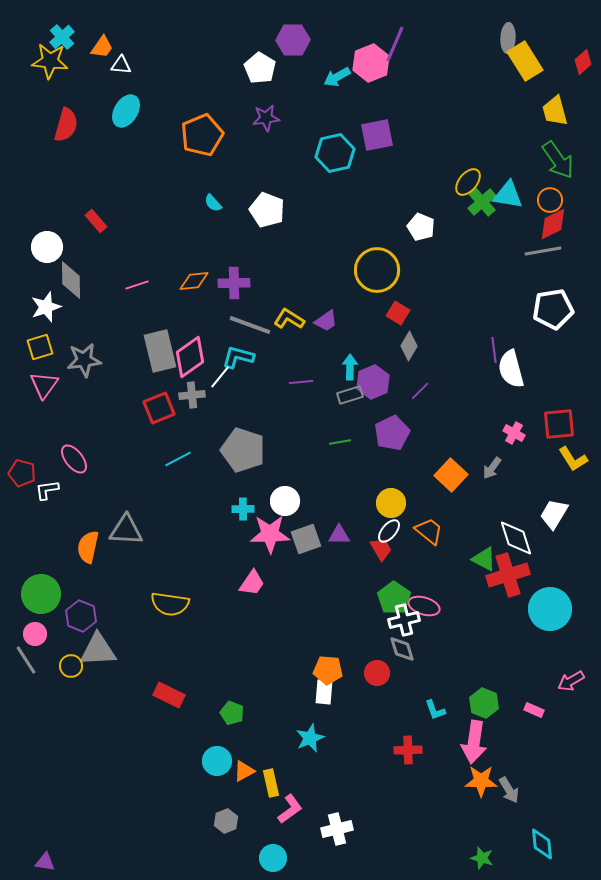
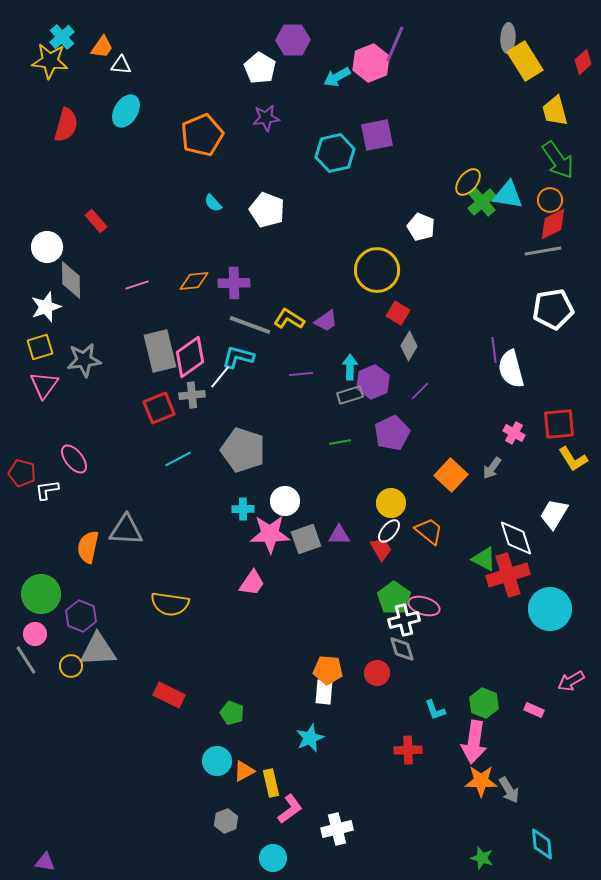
purple line at (301, 382): moved 8 px up
